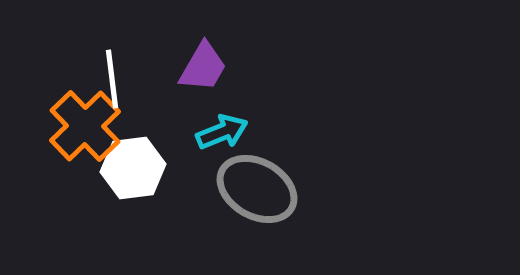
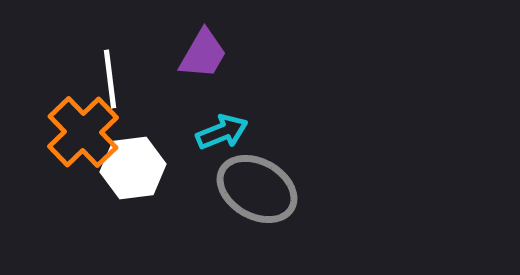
purple trapezoid: moved 13 px up
white line: moved 2 px left
orange cross: moved 2 px left, 6 px down
